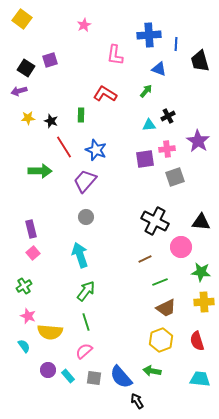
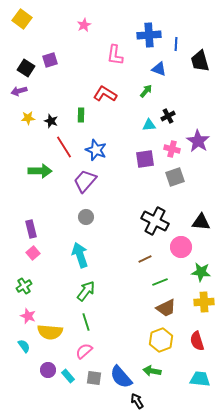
pink cross at (167, 149): moved 5 px right; rotated 21 degrees clockwise
